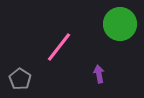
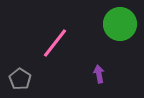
pink line: moved 4 px left, 4 px up
